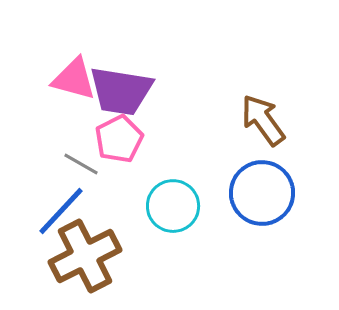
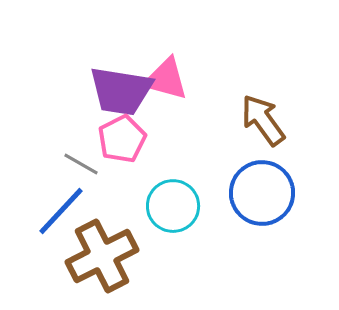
pink triangle: moved 92 px right
pink pentagon: moved 3 px right
brown cross: moved 17 px right
